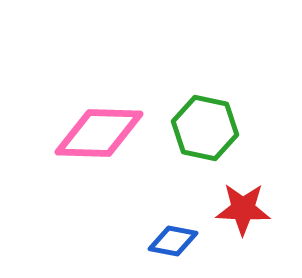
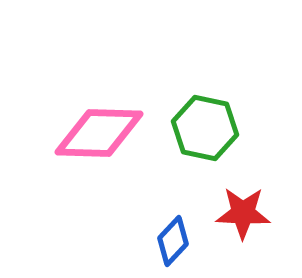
red star: moved 4 px down
blue diamond: rotated 57 degrees counterclockwise
